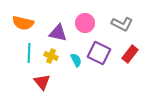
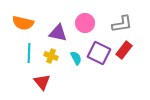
gray L-shape: rotated 35 degrees counterclockwise
red rectangle: moved 6 px left, 4 px up
cyan semicircle: moved 2 px up
